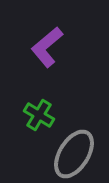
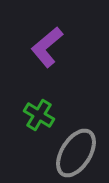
gray ellipse: moved 2 px right, 1 px up
